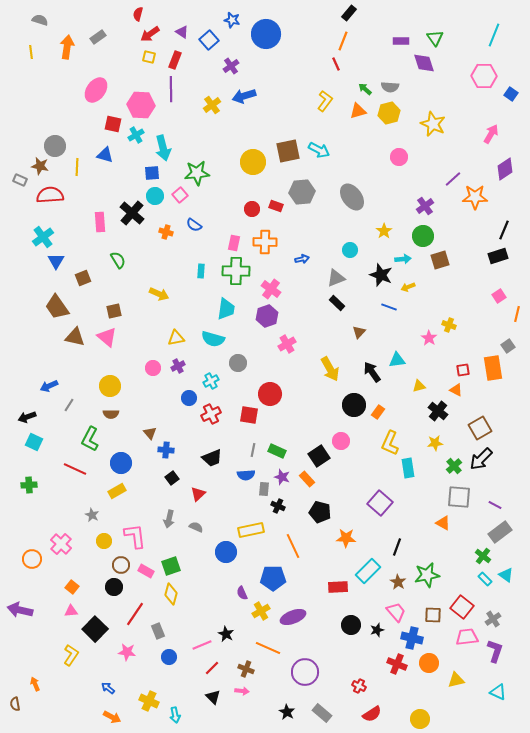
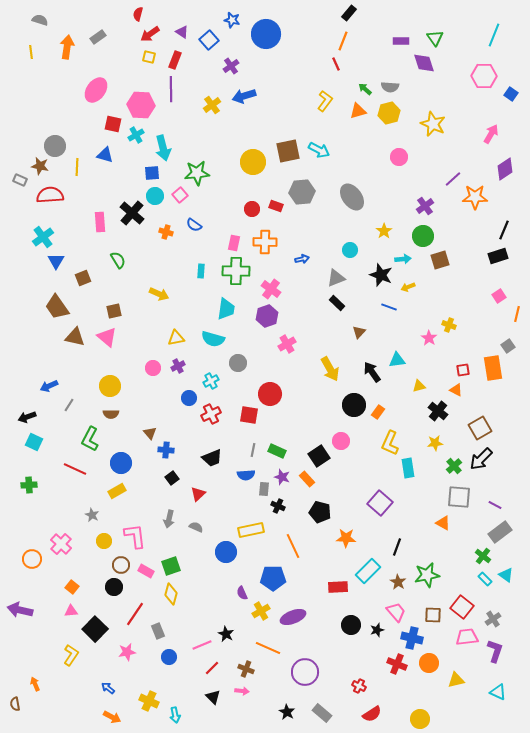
pink star at (127, 652): rotated 18 degrees counterclockwise
